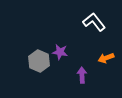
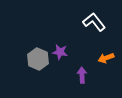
gray hexagon: moved 1 px left, 2 px up
